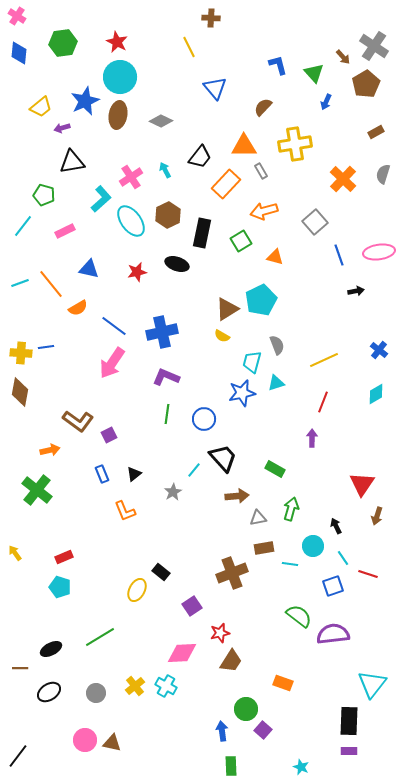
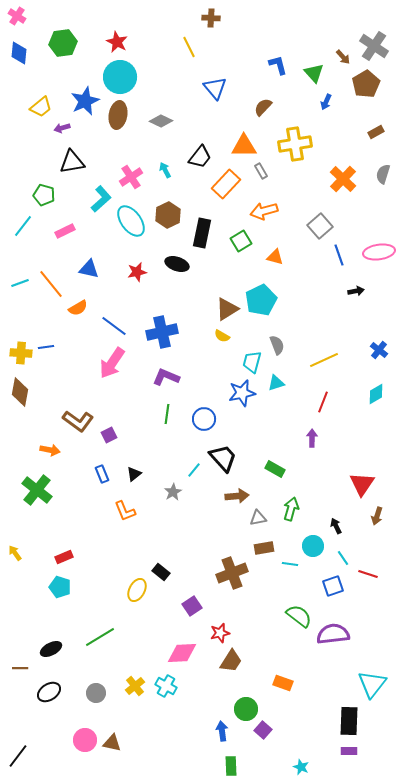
gray square at (315, 222): moved 5 px right, 4 px down
orange arrow at (50, 450): rotated 24 degrees clockwise
